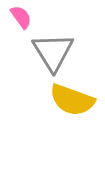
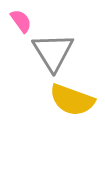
pink semicircle: moved 4 px down
